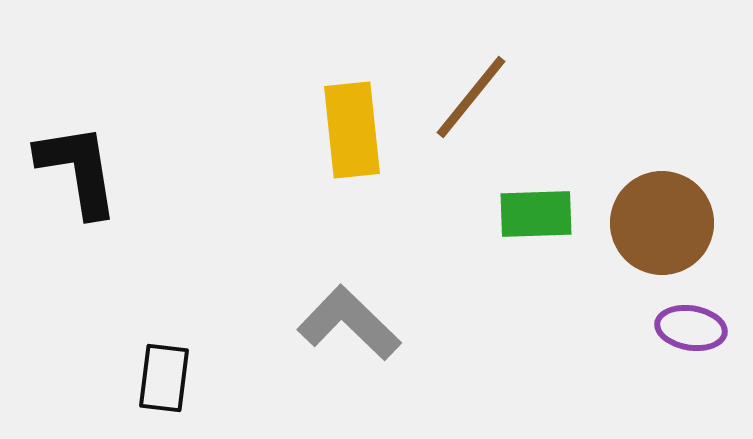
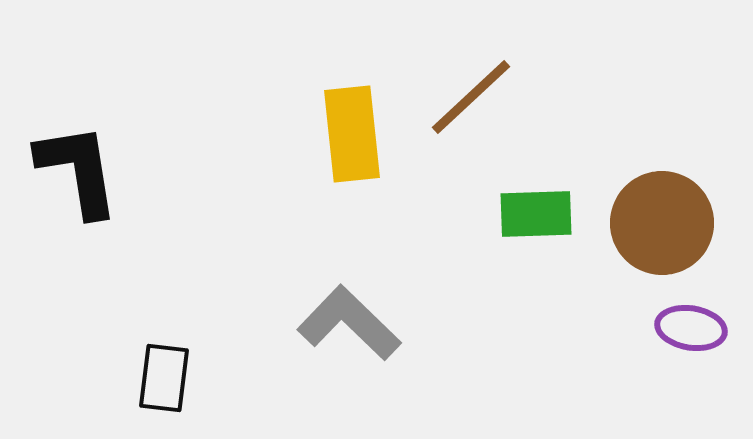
brown line: rotated 8 degrees clockwise
yellow rectangle: moved 4 px down
